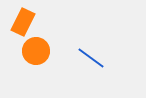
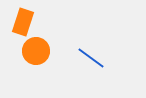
orange rectangle: rotated 8 degrees counterclockwise
